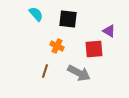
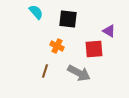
cyan semicircle: moved 2 px up
